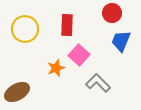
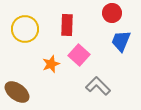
orange star: moved 5 px left, 4 px up
gray L-shape: moved 3 px down
brown ellipse: rotated 65 degrees clockwise
